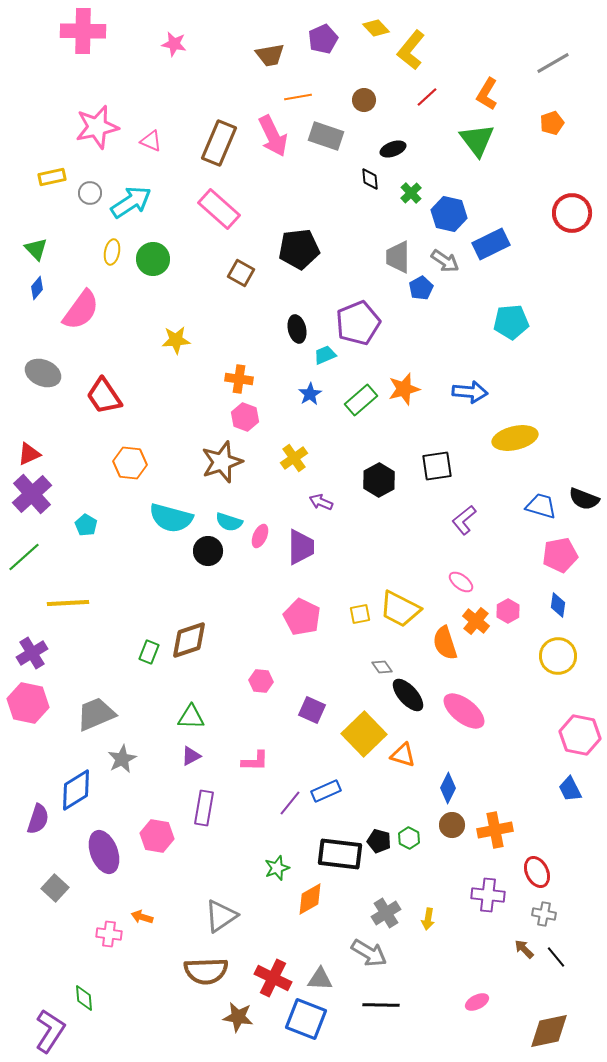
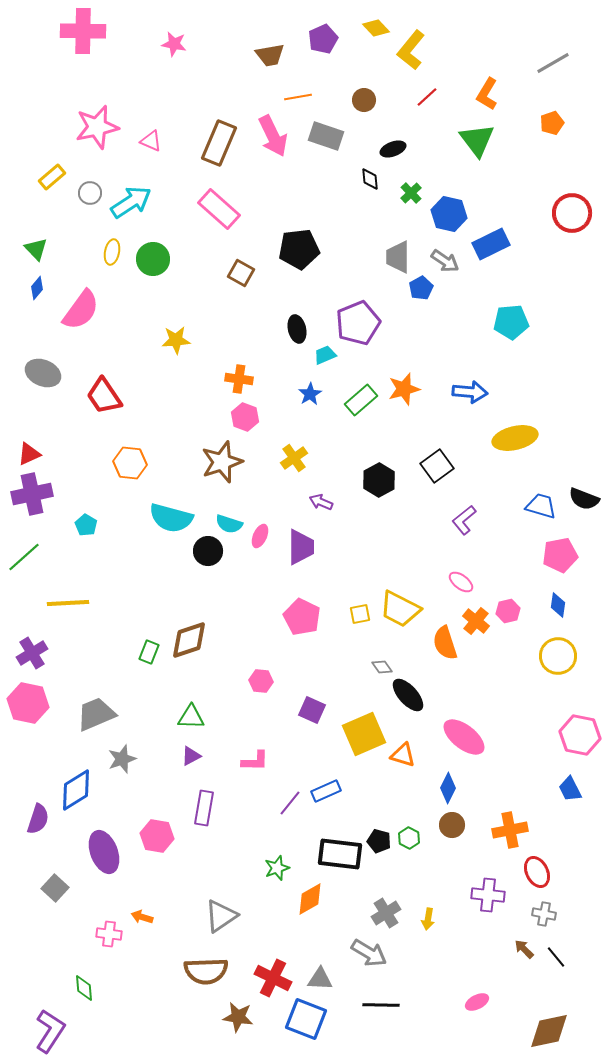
yellow rectangle at (52, 177): rotated 28 degrees counterclockwise
black square at (437, 466): rotated 28 degrees counterclockwise
purple cross at (32, 494): rotated 30 degrees clockwise
cyan semicircle at (229, 522): moved 2 px down
pink hexagon at (508, 611): rotated 15 degrees clockwise
pink ellipse at (464, 711): moved 26 px down
yellow square at (364, 734): rotated 21 degrees clockwise
gray star at (122, 759): rotated 8 degrees clockwise
orange cross at (495, 830): moved 15 px right
green diamond at (84, 998): moved 10 px up
